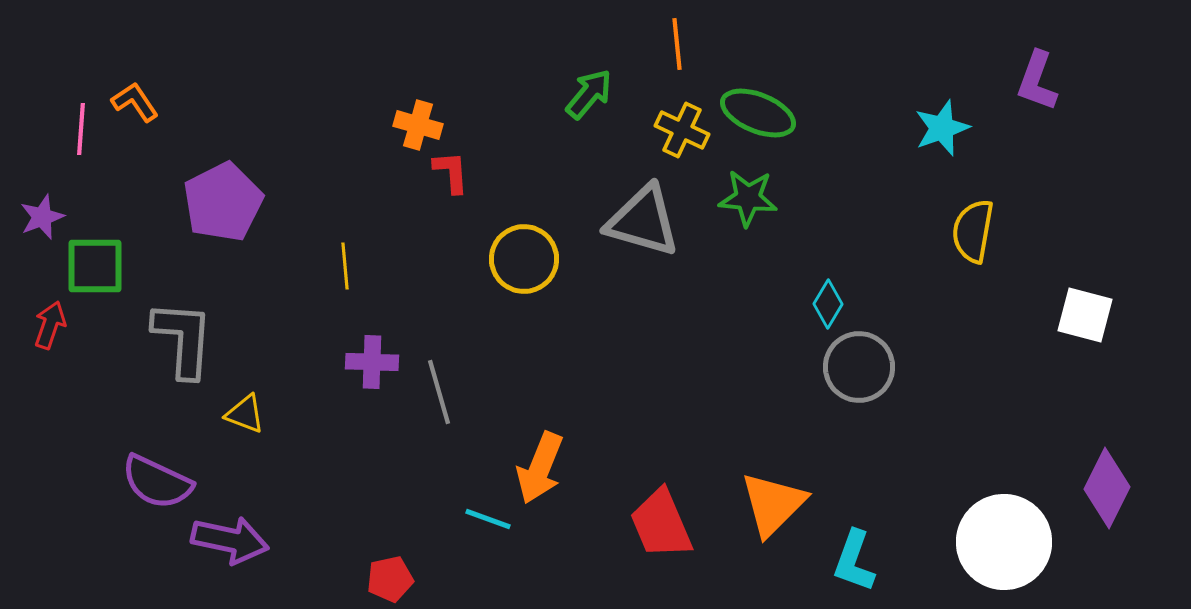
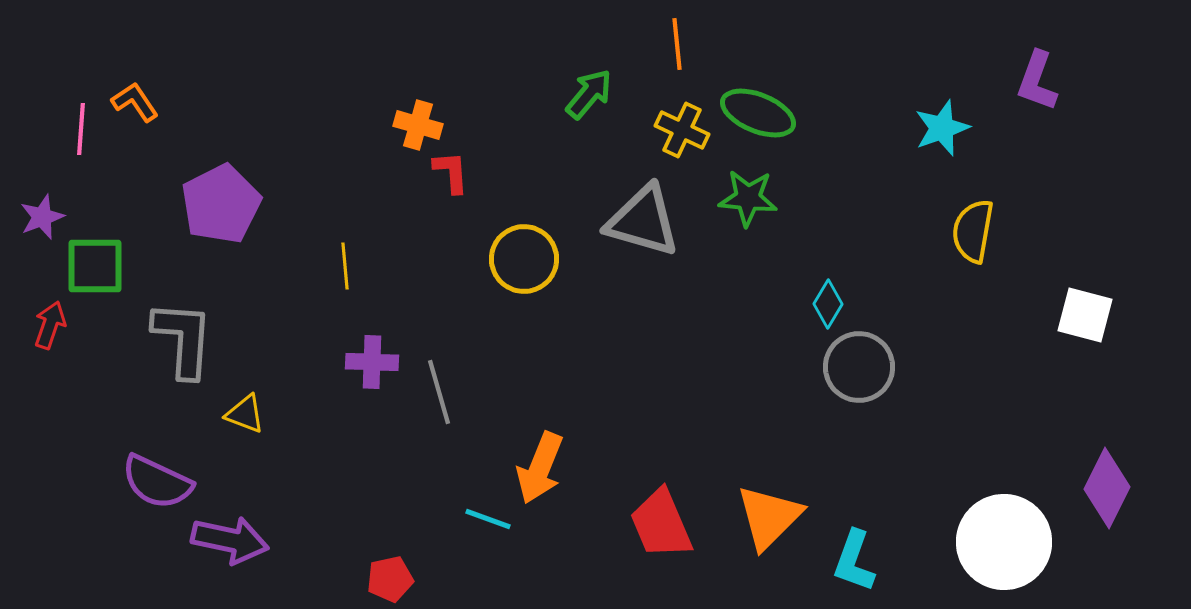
purple pentagon: moved 2 px left, 2 px down
orange triangle: moved 4 px left, 13 px down
